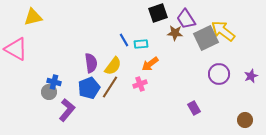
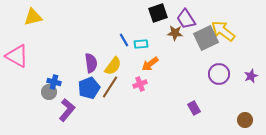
pink triangle: moved 1 px right, 7 px down
